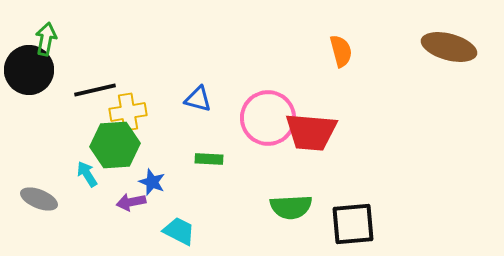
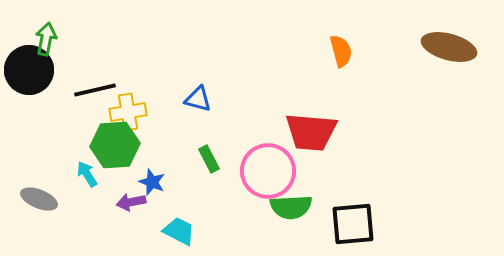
pink circle: moved 53 px down
green rectangle: rotated 60 degrees clockwise
